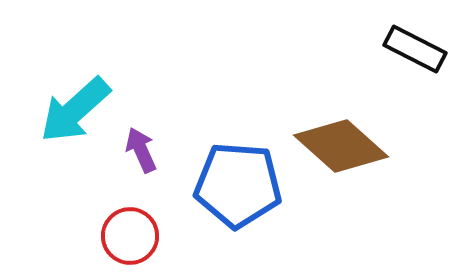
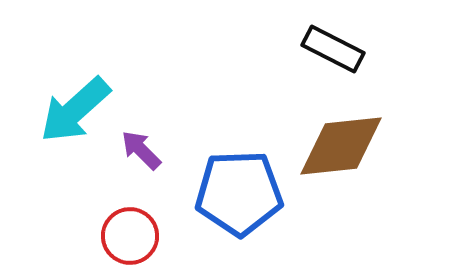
black rectangle: moved 82 px left
brown diamond: rotated 48 degrees counterclockwise
purple arrow: rotated 21 degrees counterclockwise
blue pentagon: moved 1 px right, 8 px down; rotated 6 degrees counterclockwise
